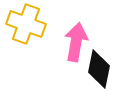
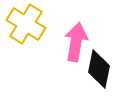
yellow cross: rotated 12 degrees clockwise
